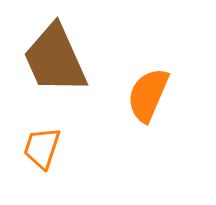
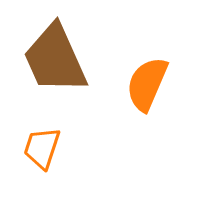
orange semicircle: moved 1 px left, 11 px up
